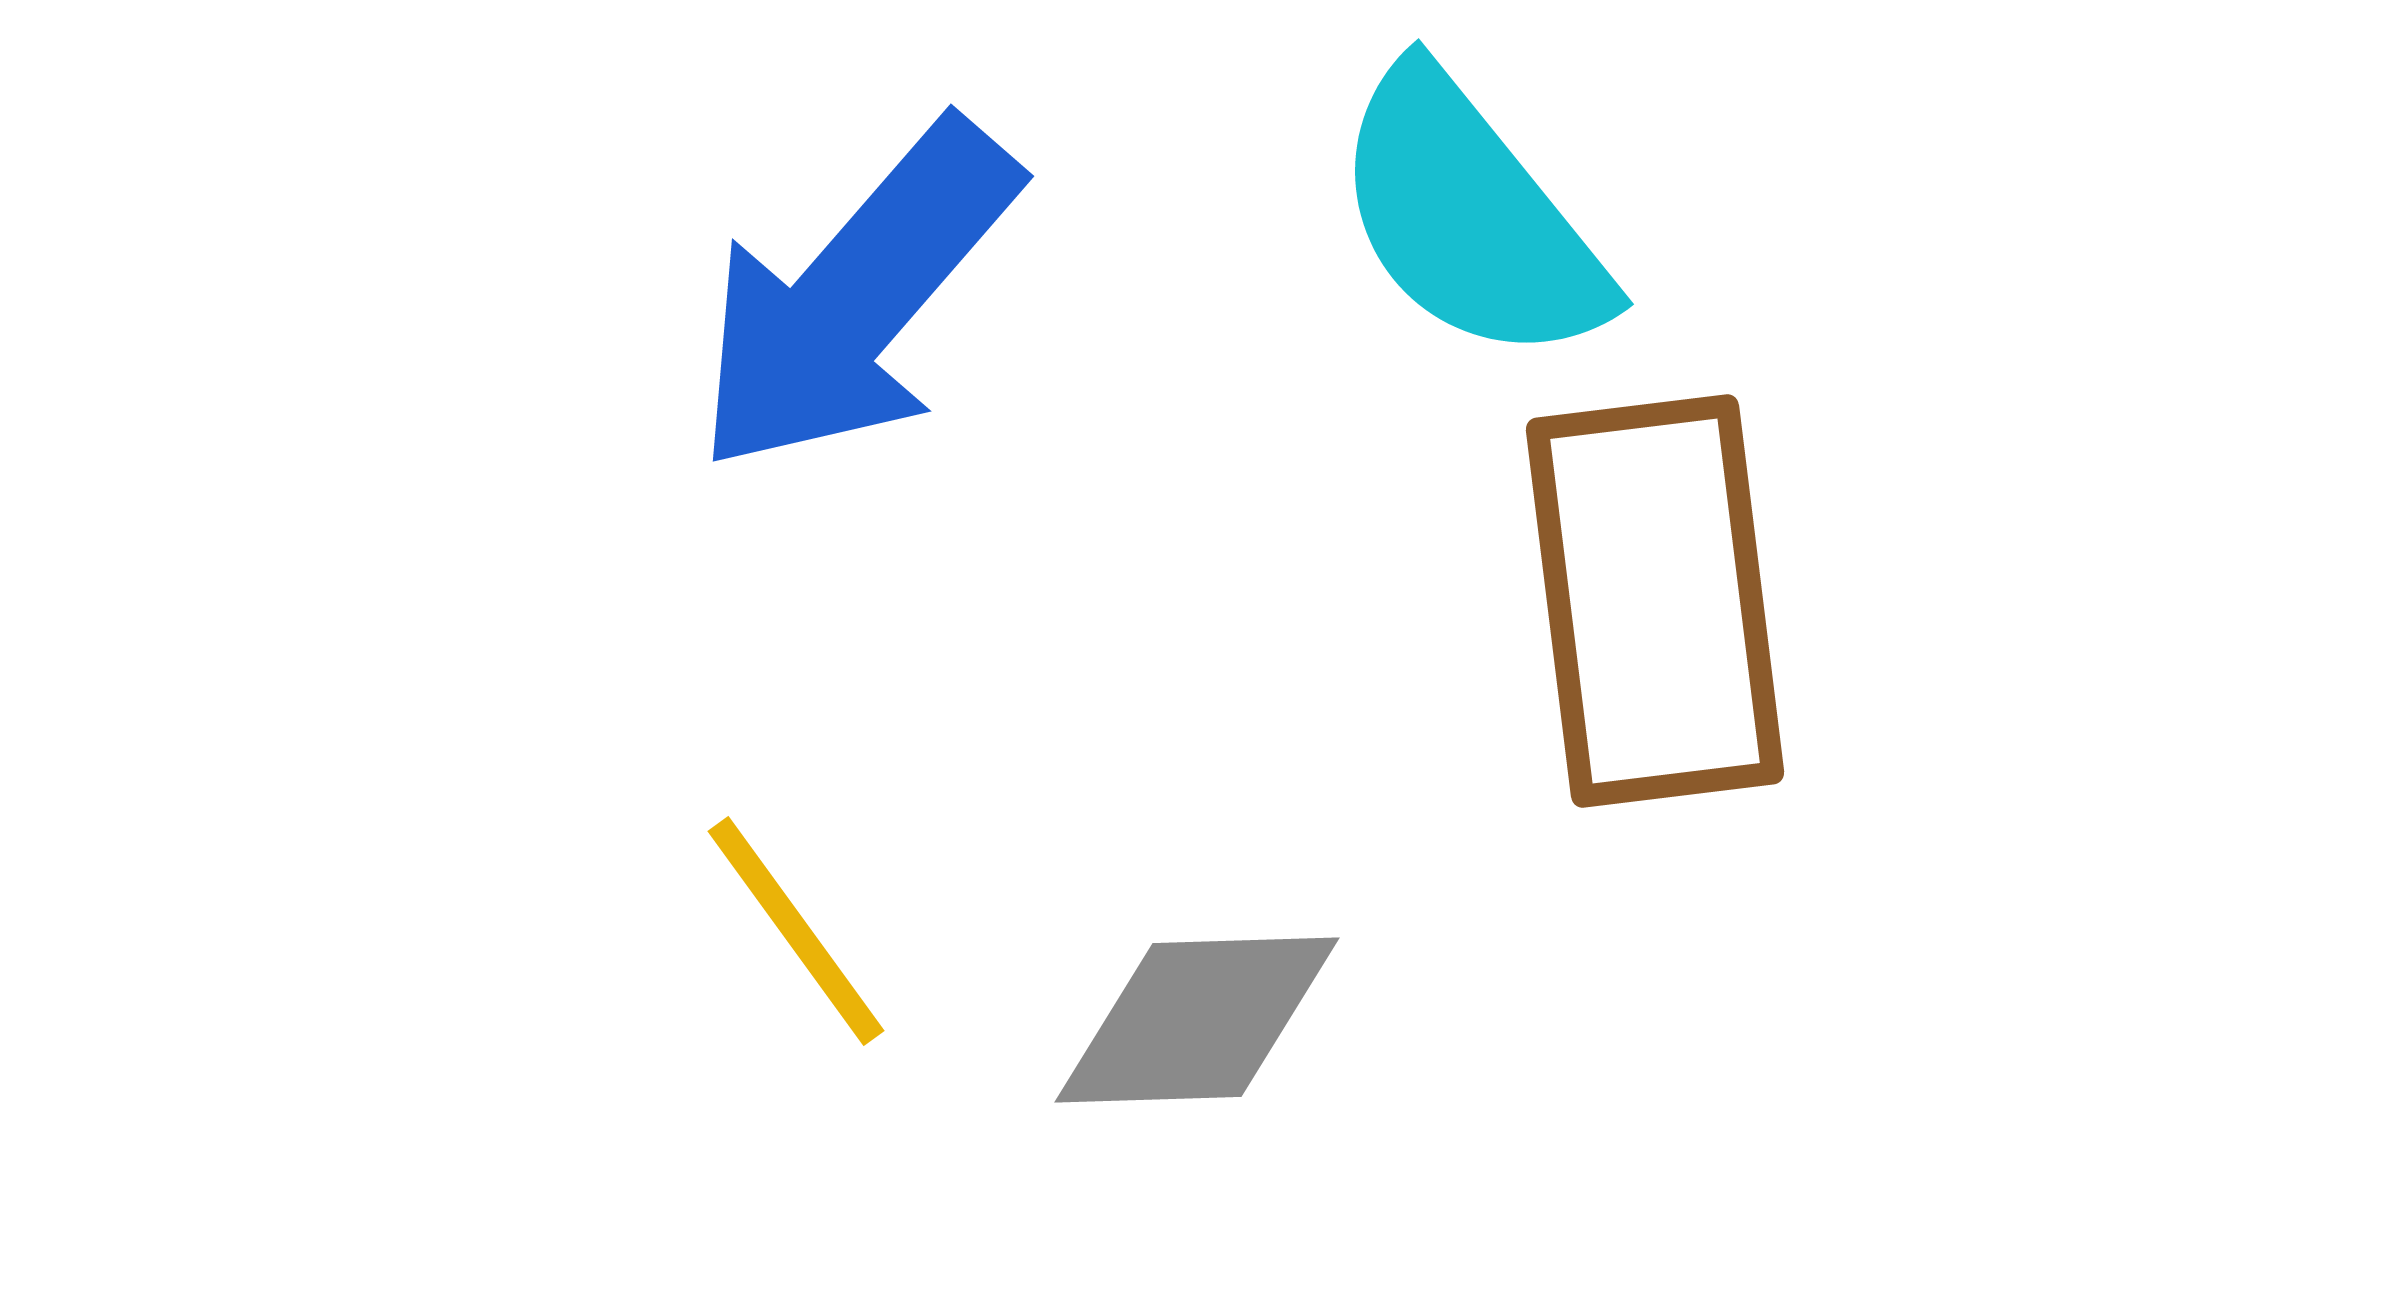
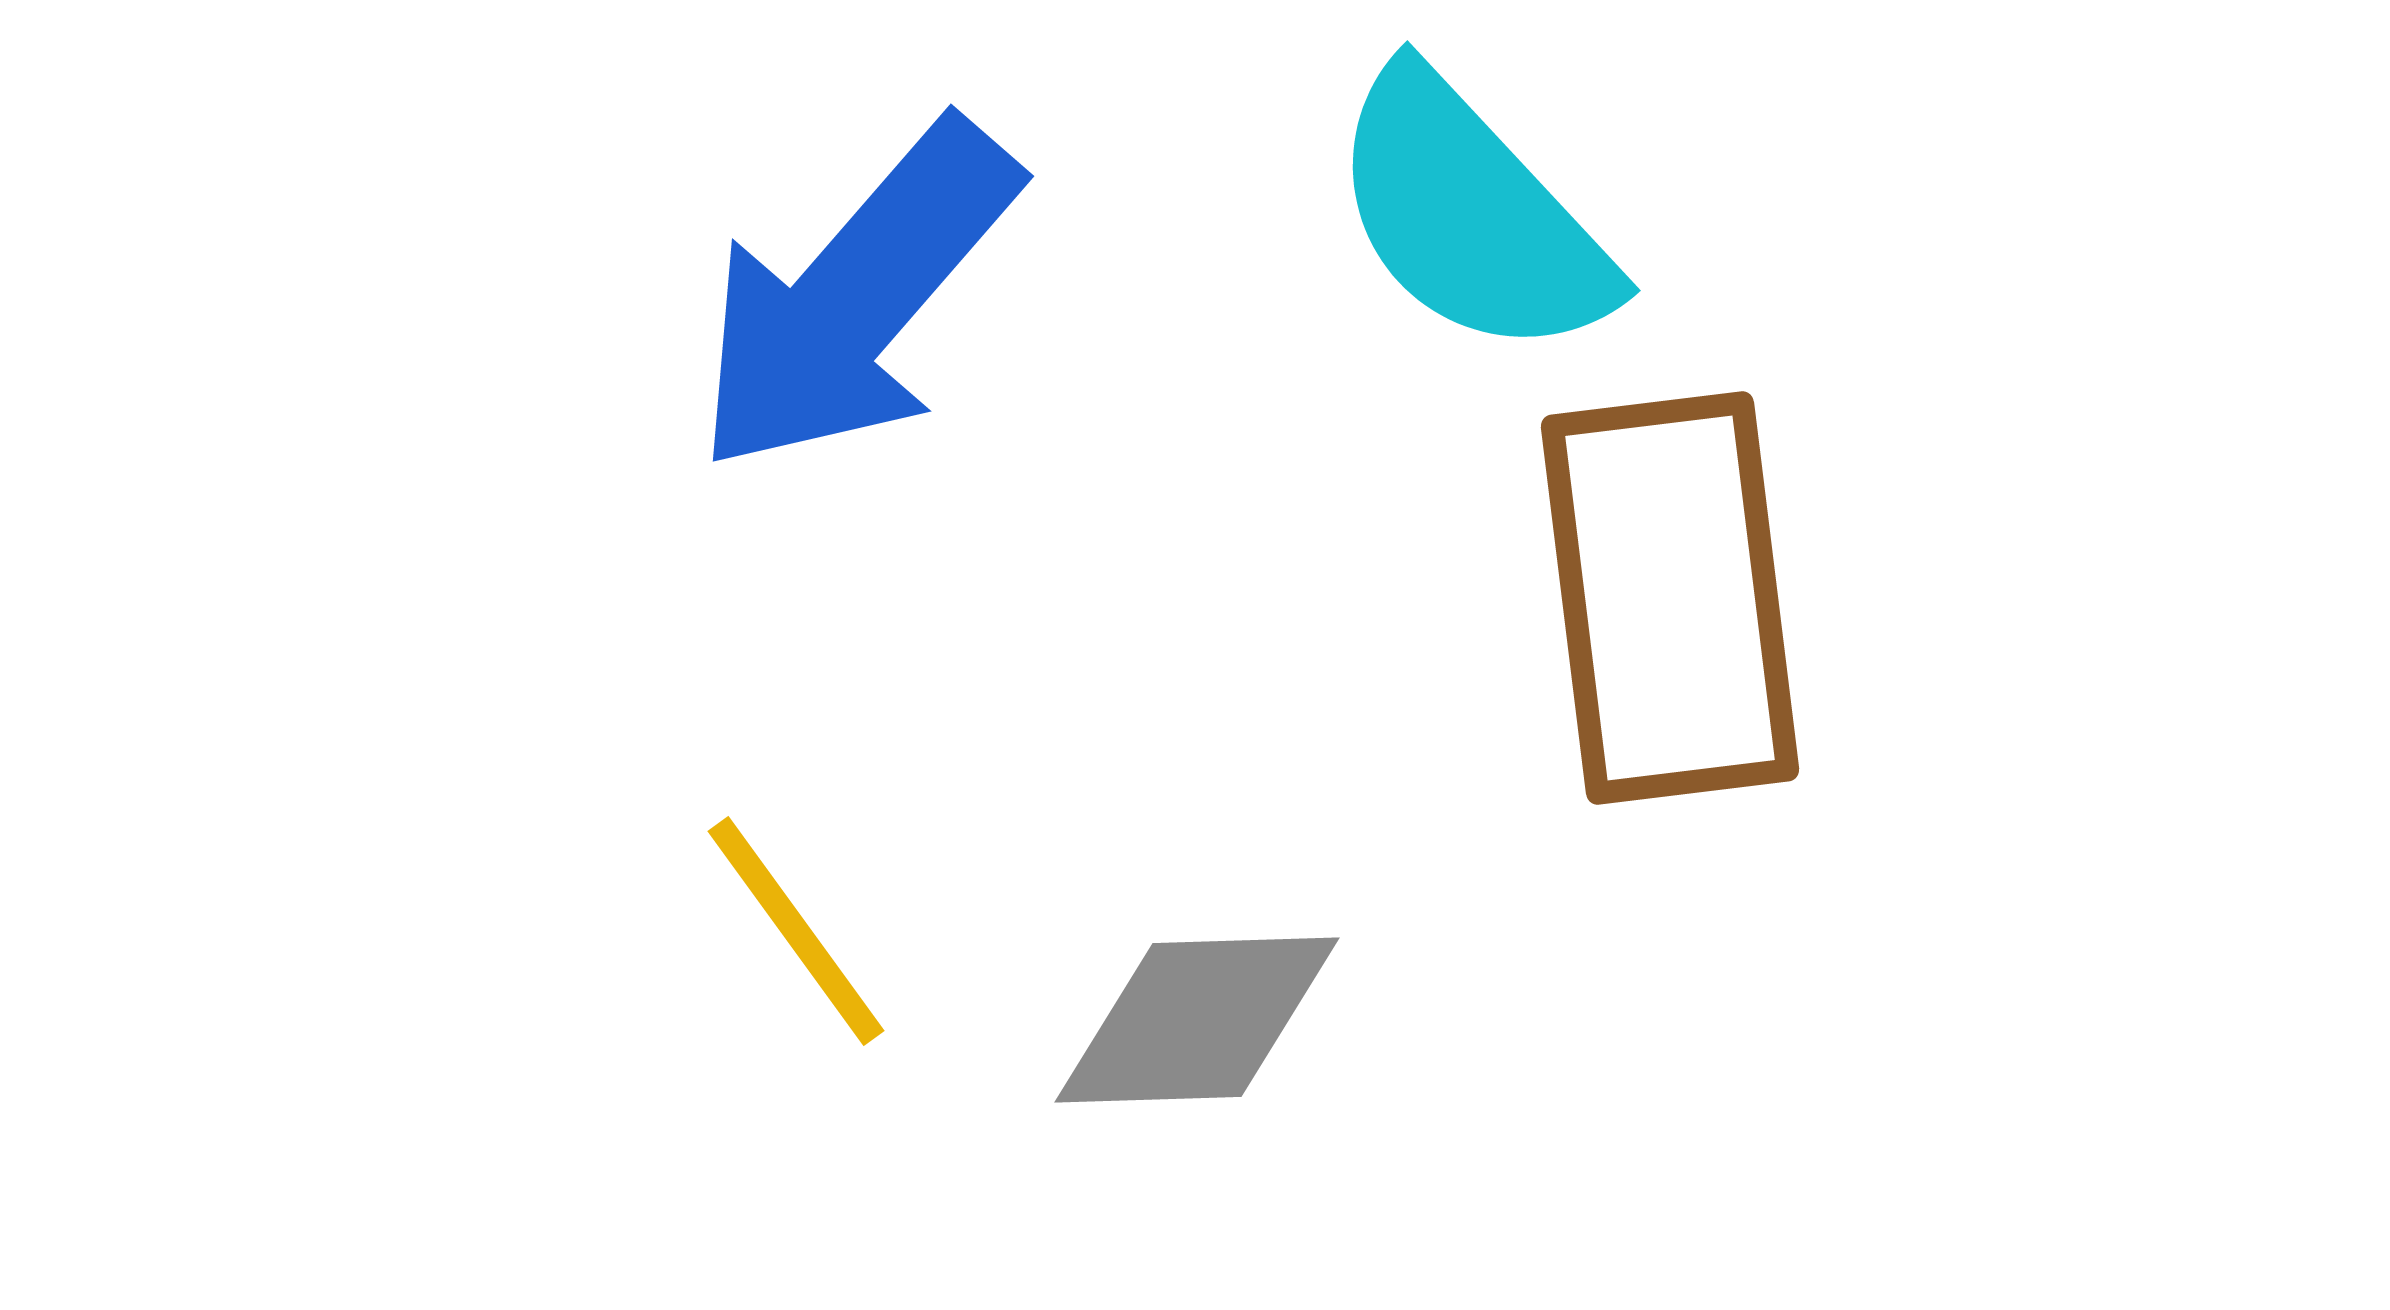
cyan semicircle: moved 1 px right, 2 px up; rotated 4 degrees counterclockwise
brown rectangle: moved 15 px right, 3 px up
